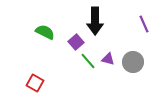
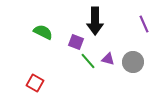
green semicircle: moved 2 px left
purple square: rotated 28 degrees counterclockwise
